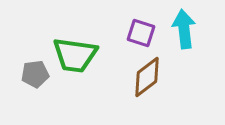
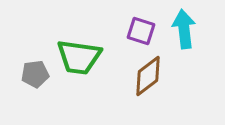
purple square: moved 2 px up
green trapezoid: moved 4 px right, 2 px down
brown diamond: moved 1 px right, 1 px up
